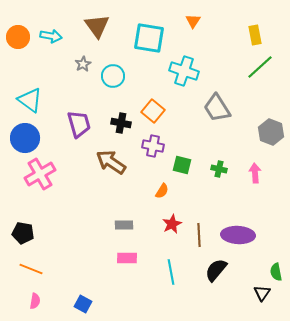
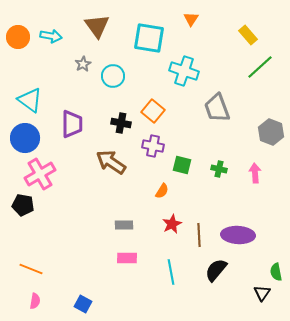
orange triangle: moved 2 px left, 2 px up
yellow rectangle: moved 7 px left; rotated 30 degrees counterclockwise
gray trapezoid: rotated 12 degrees clockwise
purple trapezoid: moved 7 px left; rotated 16 degrees clockwise
black pentagon: moved 28 px up
